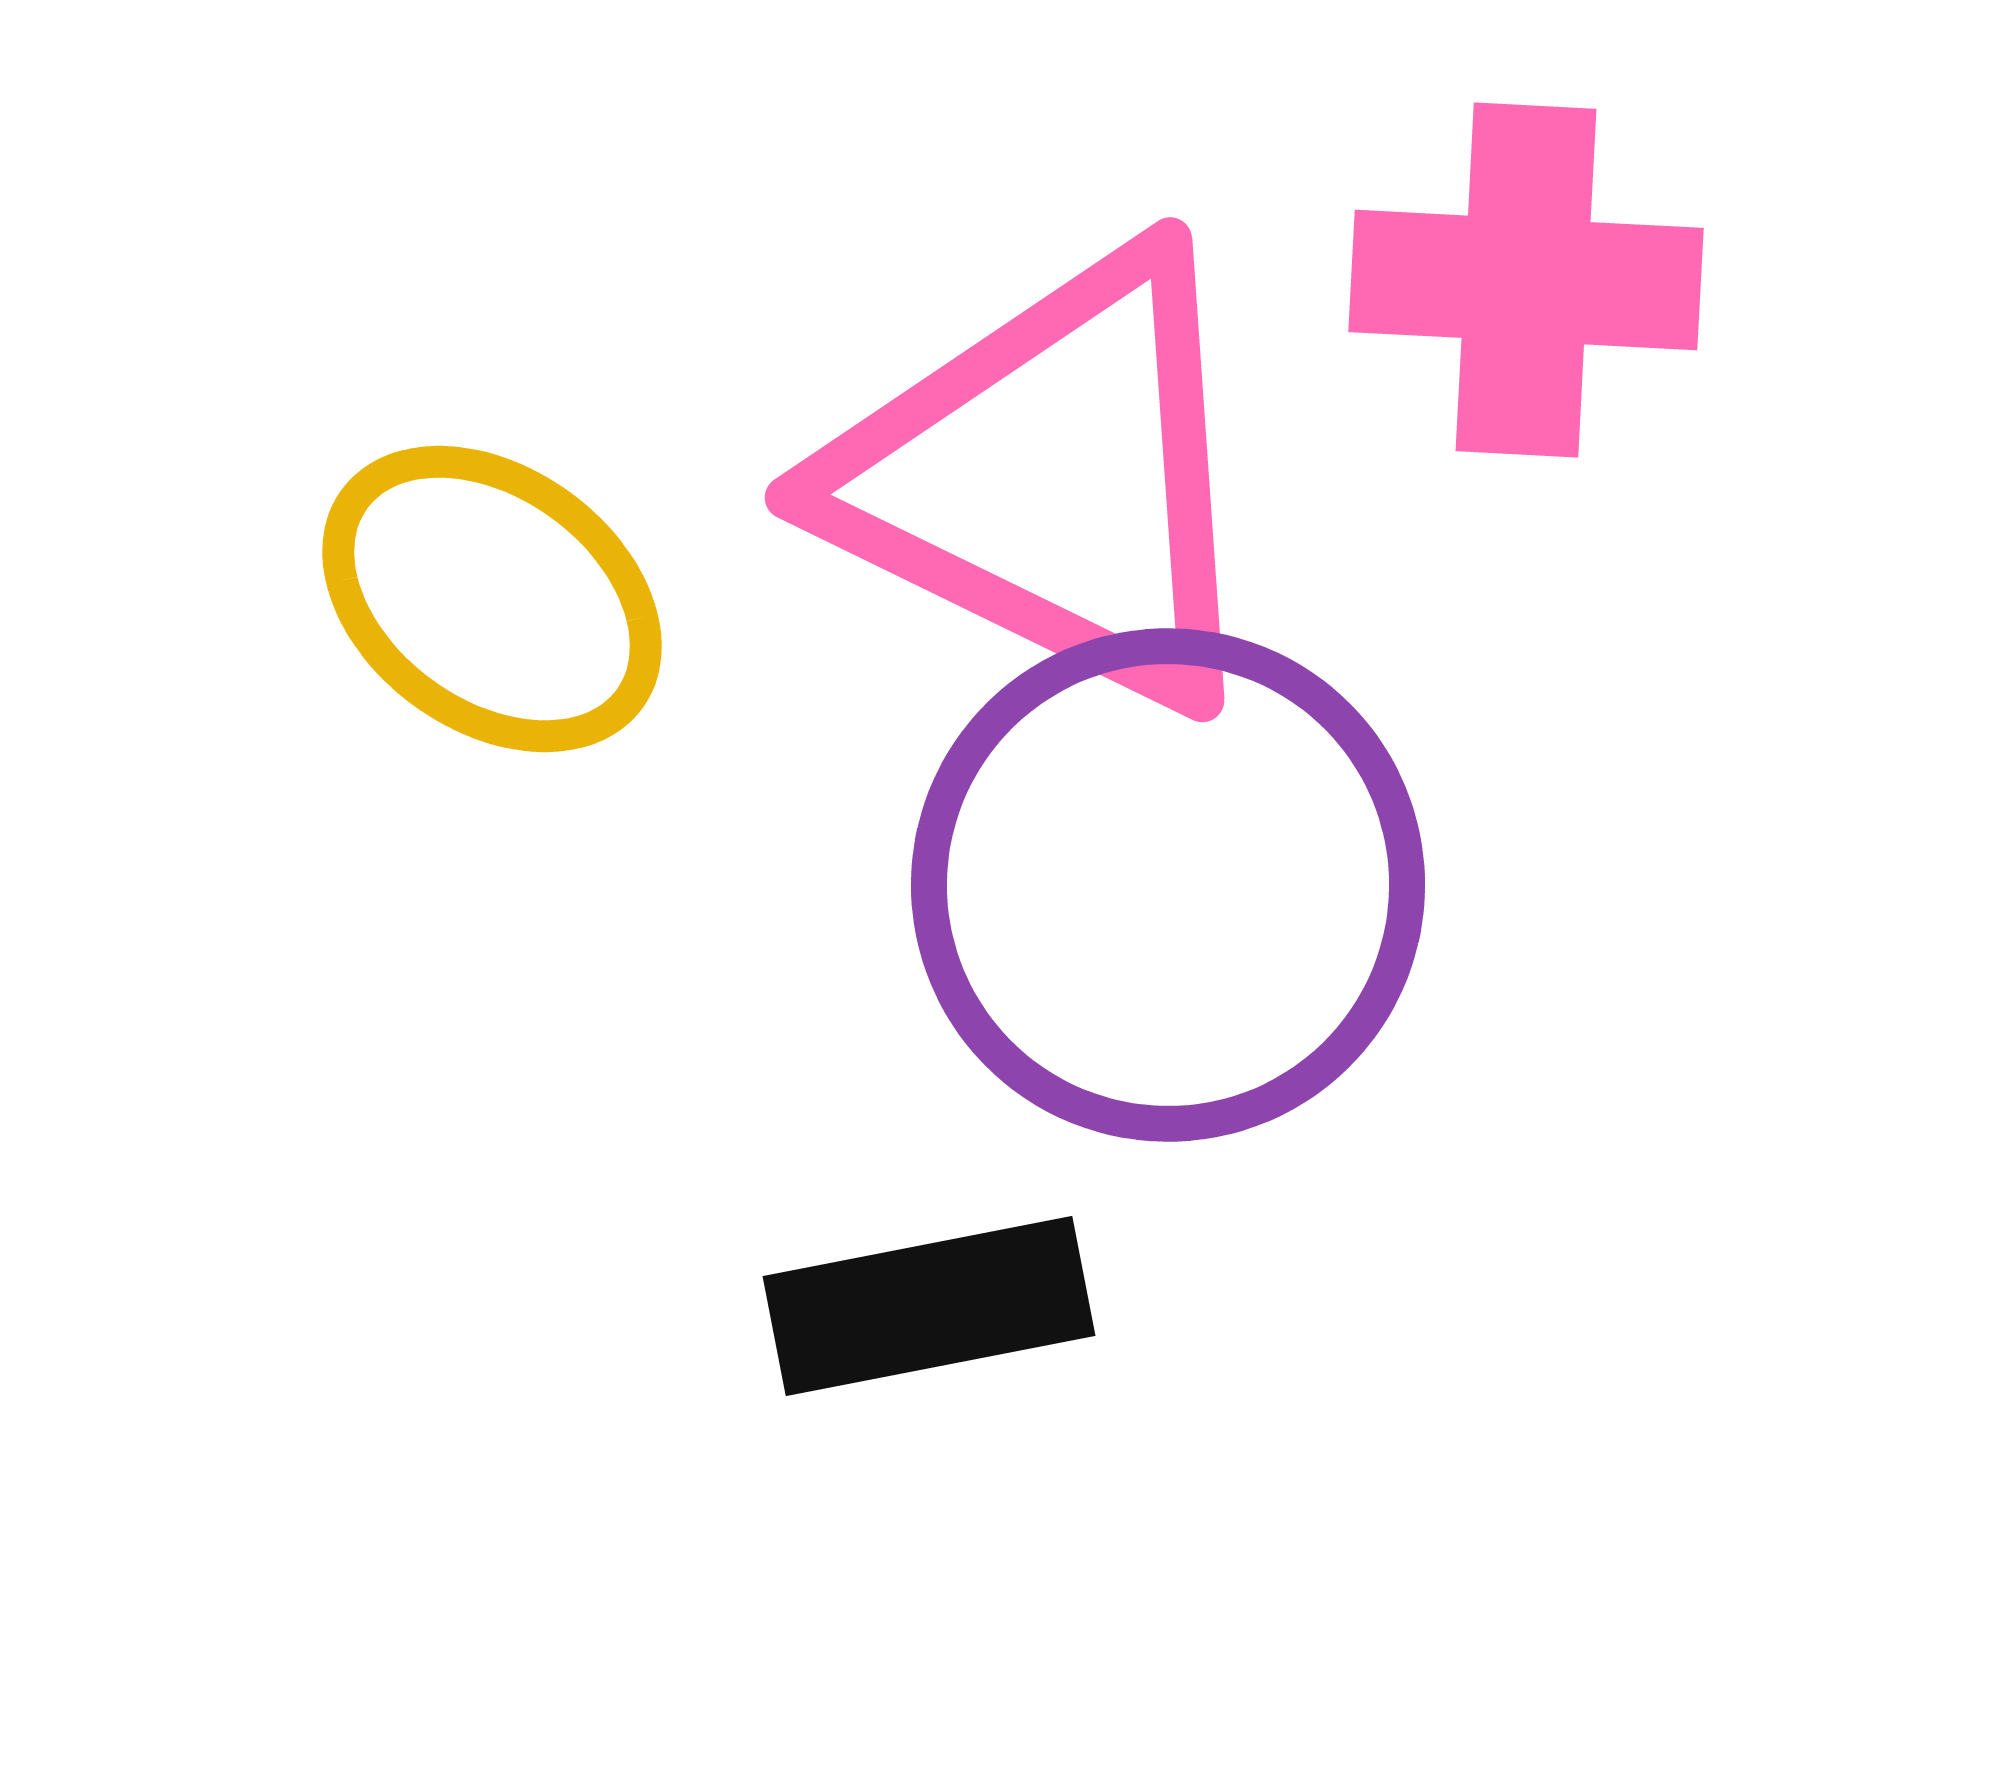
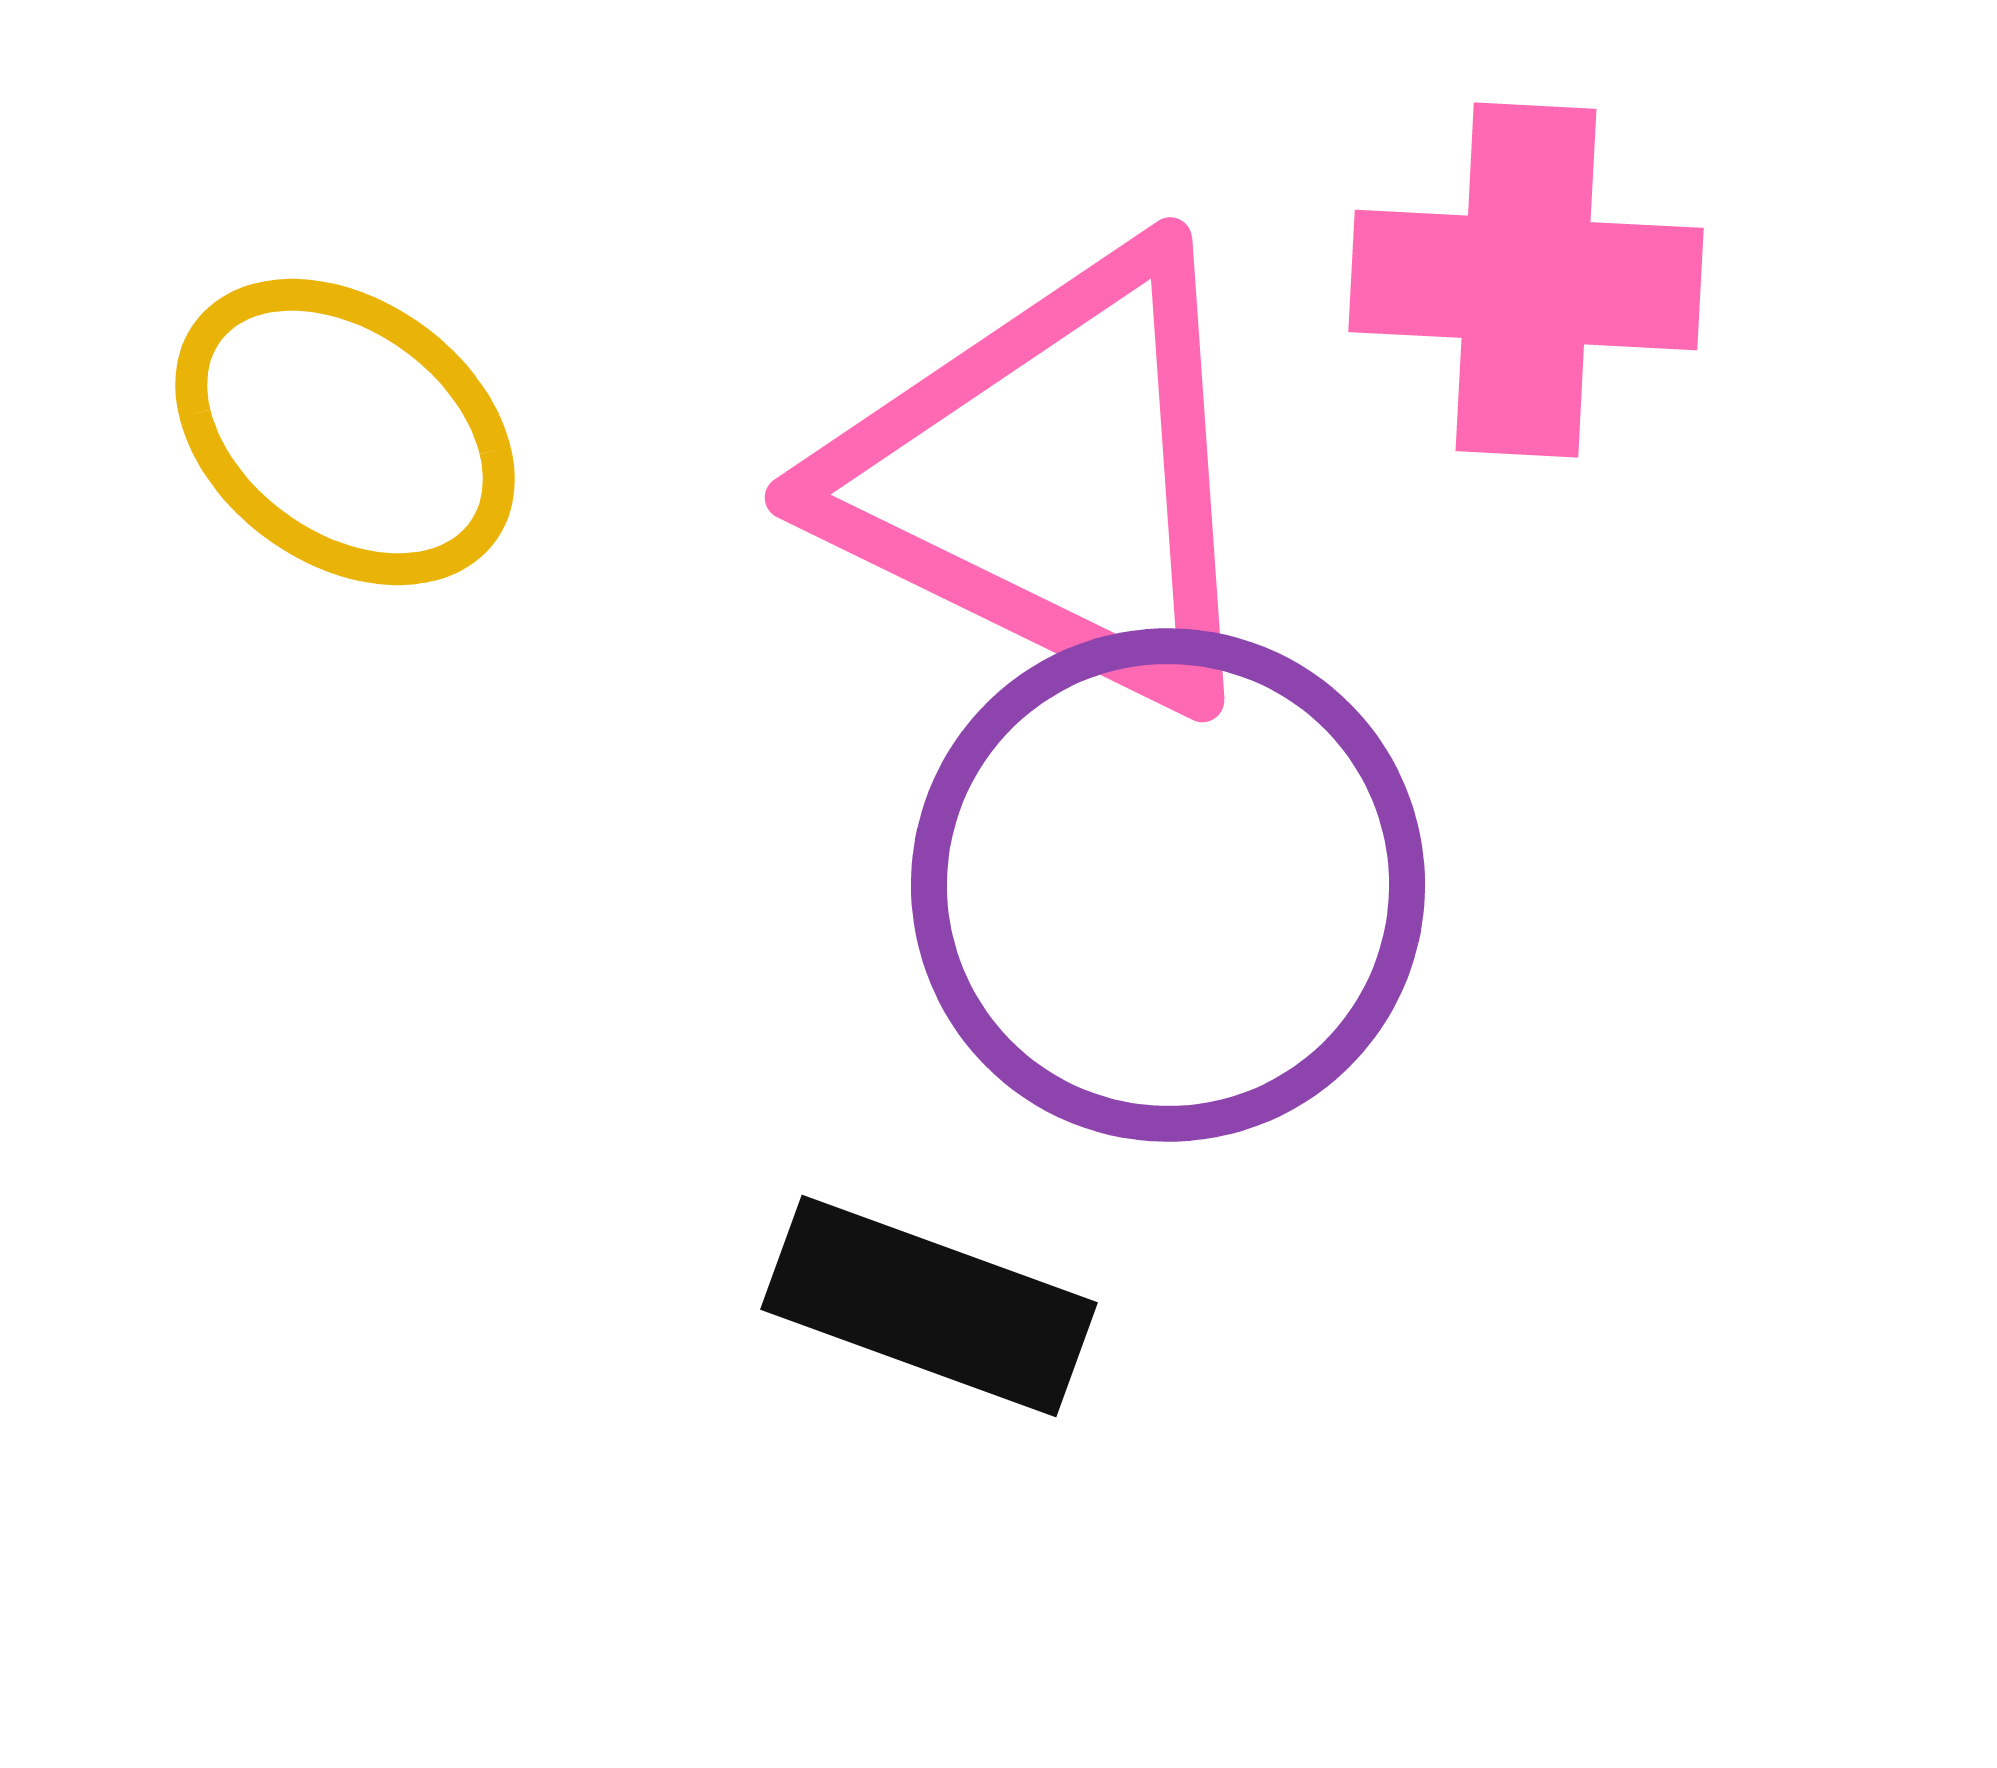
yellow ellipse: moved 147 px left, 167 px up
black rectangle: rotated 31 degrees clockwise
